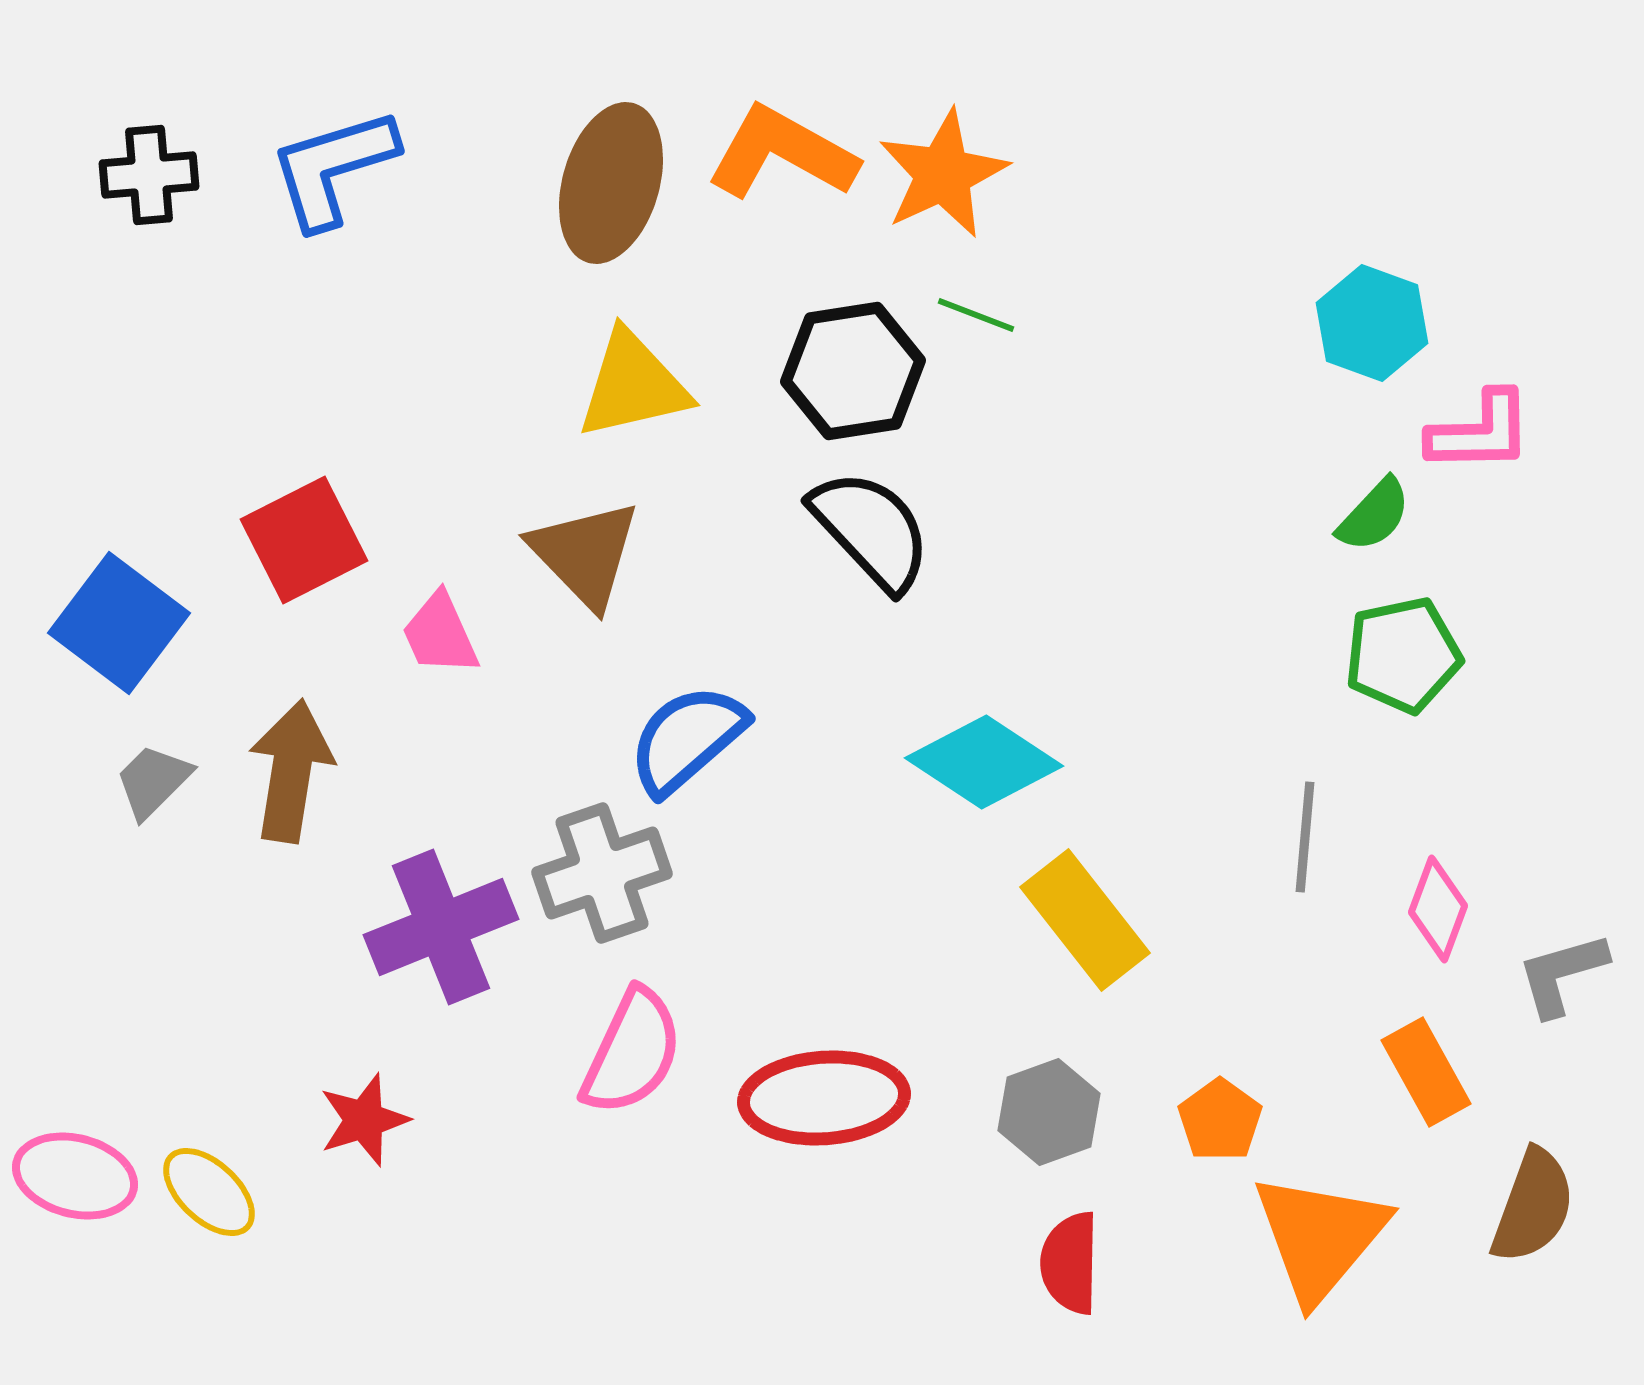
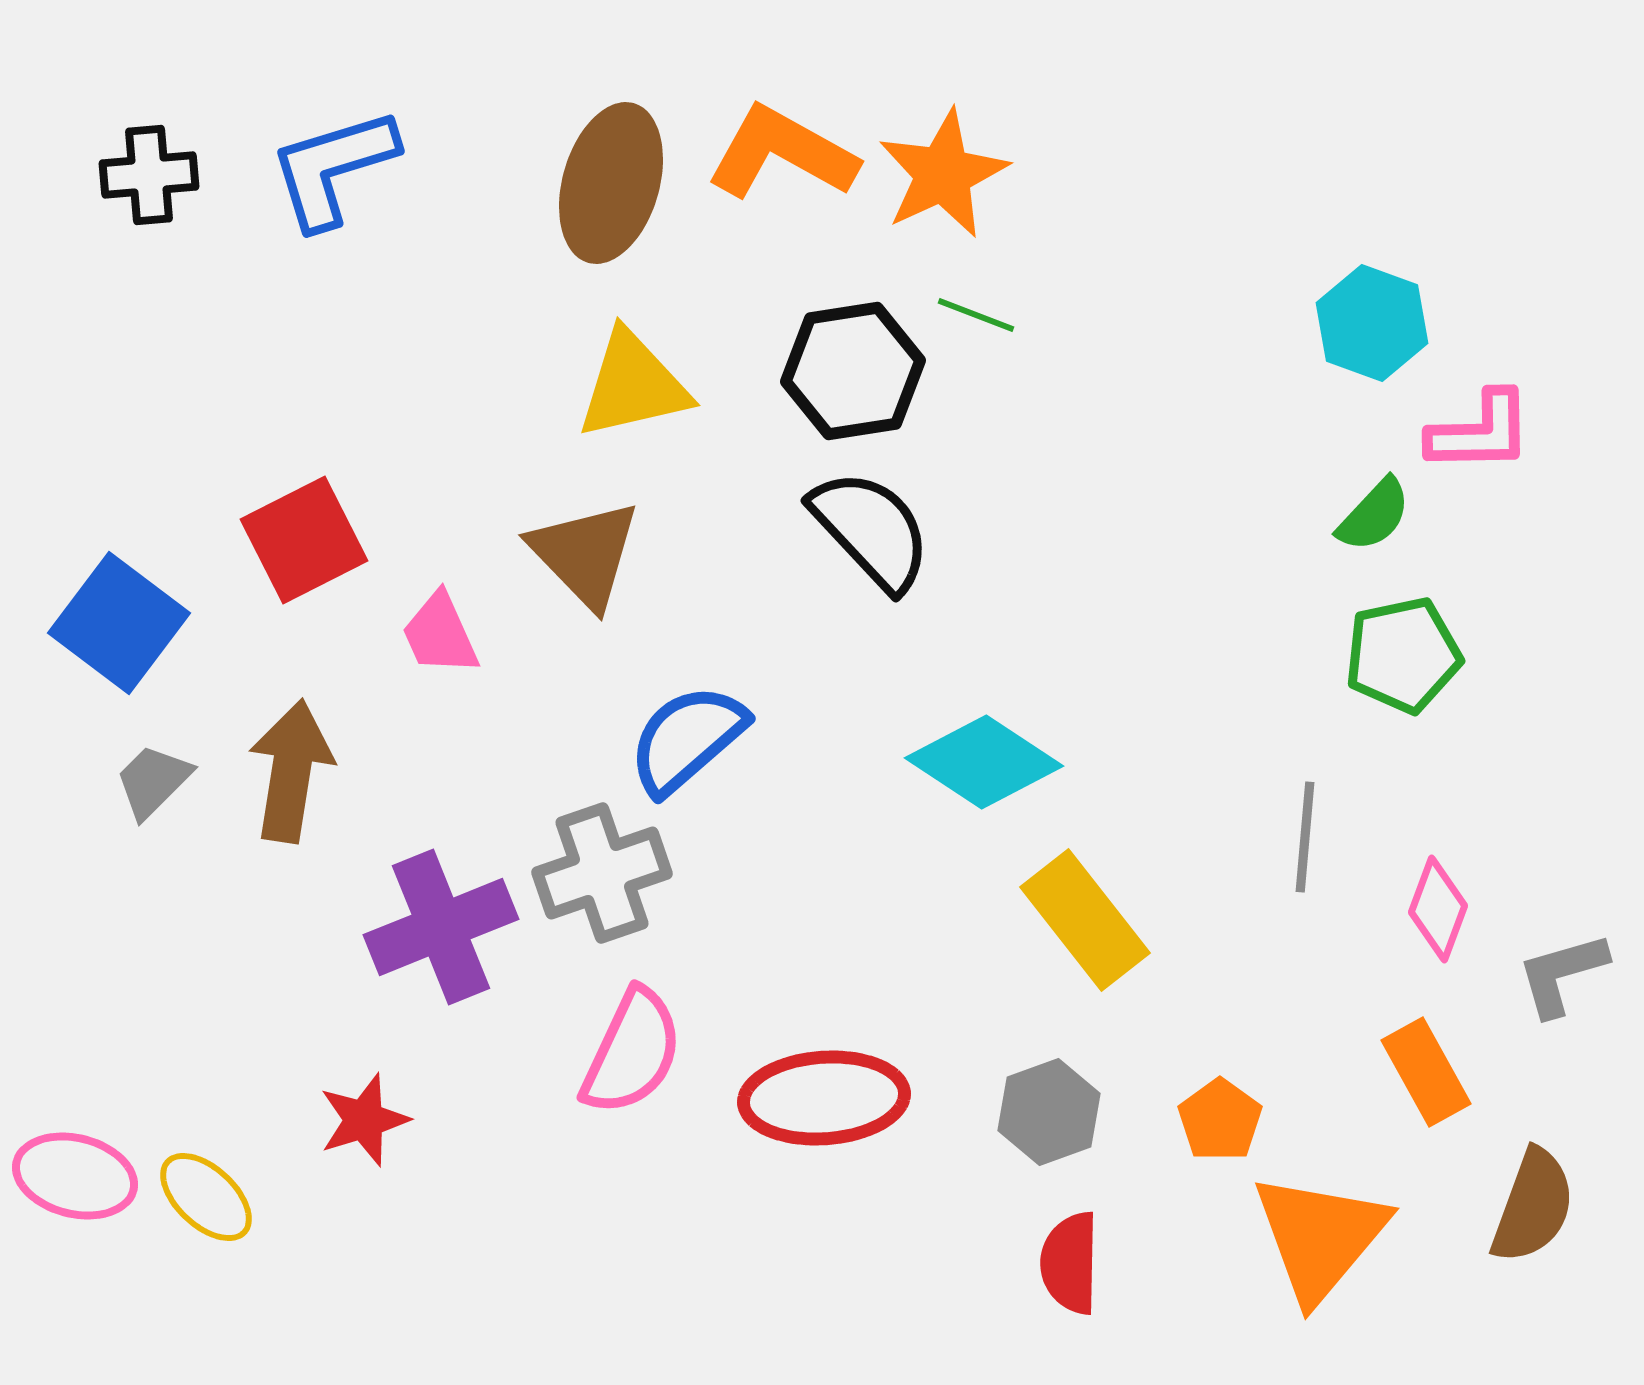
yellow ellipse: moved 3 px left, 5 px down
